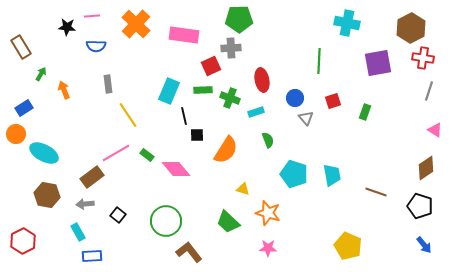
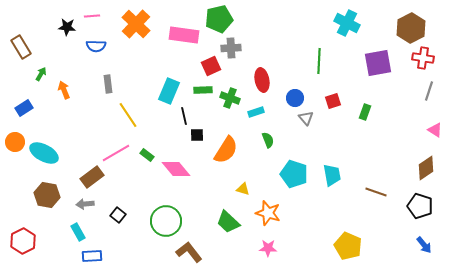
green pentagon at (239, 19): moved 20 px left; rotated 12 degrees counterclockwise
cyan cross at (347, 23): rotated 15 degrees clockwise
orange circle at (16, 134): moved 1 px left, 8 px down
